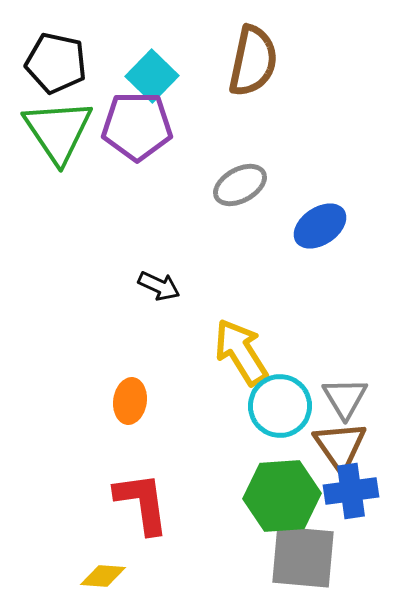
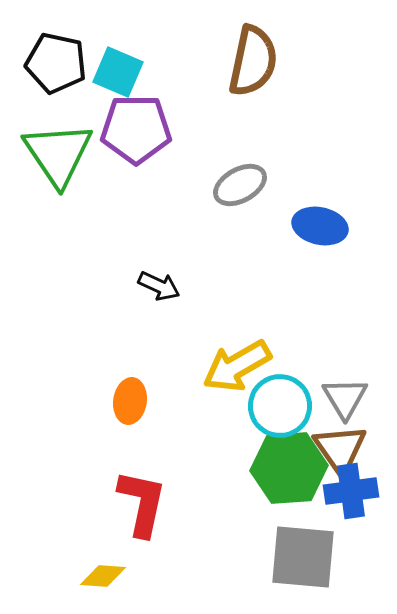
cyan square: moved 34 px left, 4 px up; rotated 21 degrees counterclockwise
purple pentagon: moved 1 px left, 3 px down
green triangle: moved 23 px down
blue ellipse: rotated 46 degrees clockwise
yellow arrow: moved 4 px left, 14 px down; rotated 88 degrees counterclockwise
brown triangle: moved 3 px down
green hexagon: moved 7 px right, 28 px up
red L-shape: rotated 20 degrees clockwise
